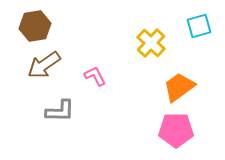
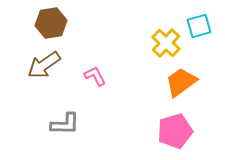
brown hexagon: moved 16 px right, 3 px up
yellow cross: moved 15 px right
orange trapezoid: moved 2 px right, 5 px up
gray L-shape: moved 5 px right, 13 px down
pink pentagon: moved 1 px left, 1 px down; rotated 16 degrees counterclockwise
